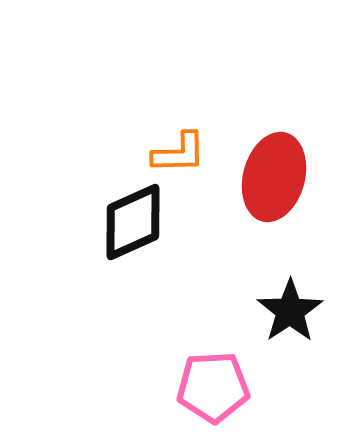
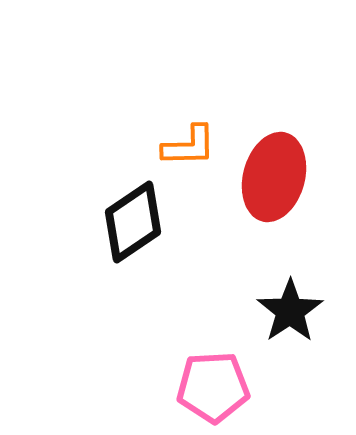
orange L-shape: moved 10 px right, 7 px up
black diamond: rotated 10 degrees counterclockwise
